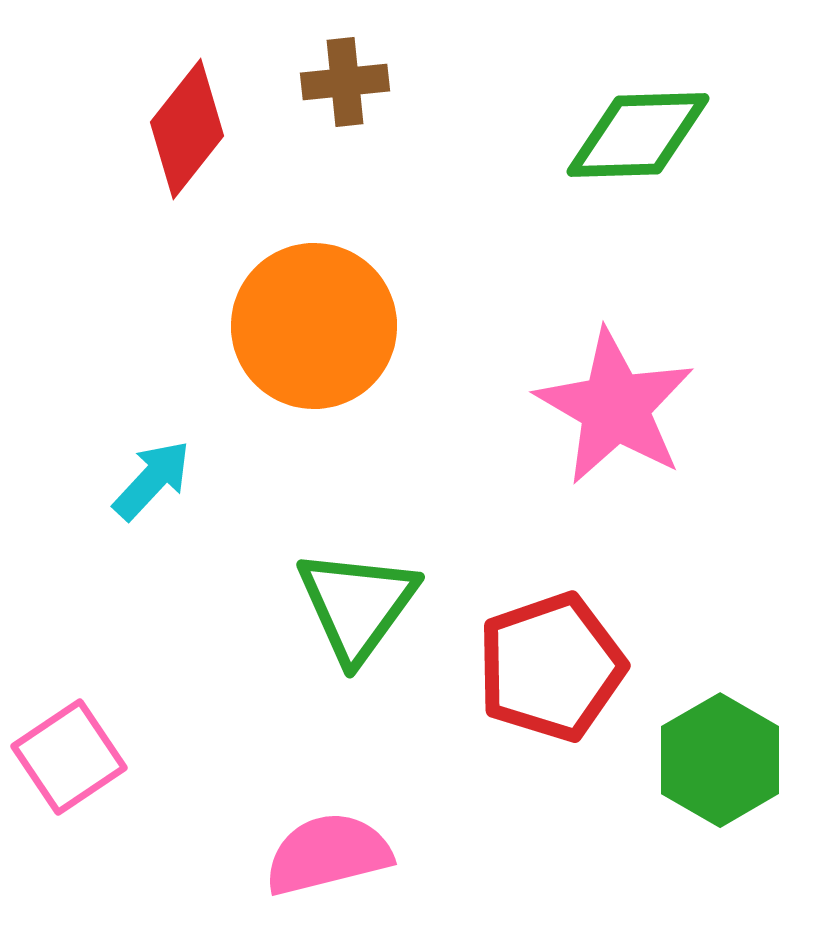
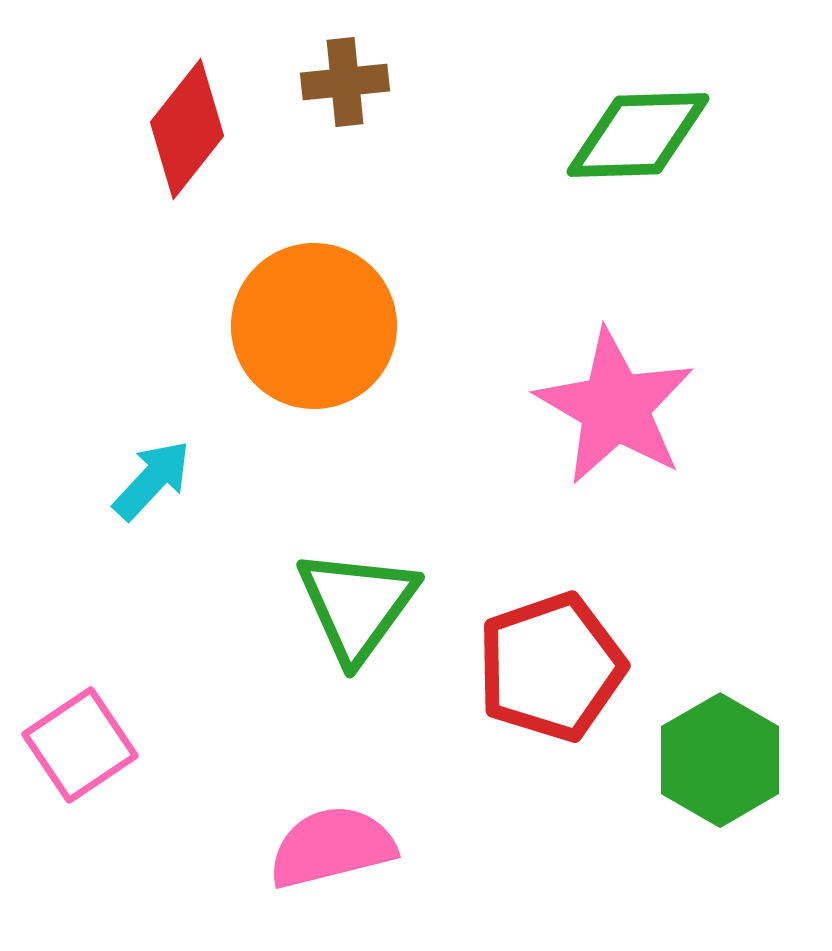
pink square: moved 11 px right, 12 px up
pink semicircle: moved 4 px right, 7 px up
